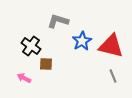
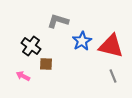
pink arrow: moved 1 px left, 2 px up
